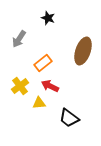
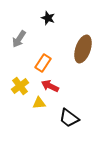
brown ellipse: moved 2 px up
orange rectangle: rotated 18 degrees counterclockwise
